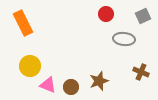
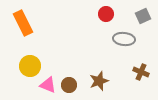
brown circle: moved 2 px left, 2 px up
